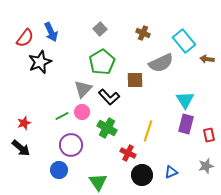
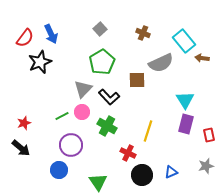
blue arrow: moved 2 px down
brown arrow: moved 5 px left, 1 px up
brown square: moved 2 px right
green cross: moved 2 px up
